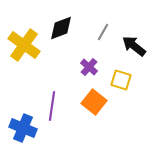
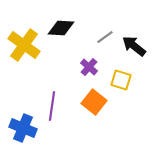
black diamond: rotated 24 degrees clockwise
gray line: moved 2 px right, 5 px down; rotated 24 degrees clockwise
